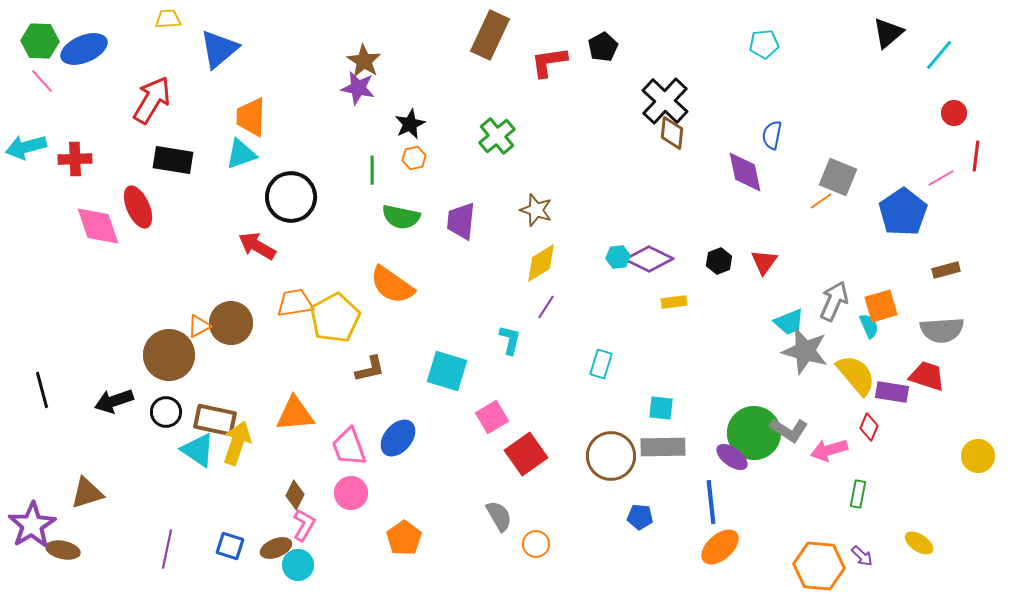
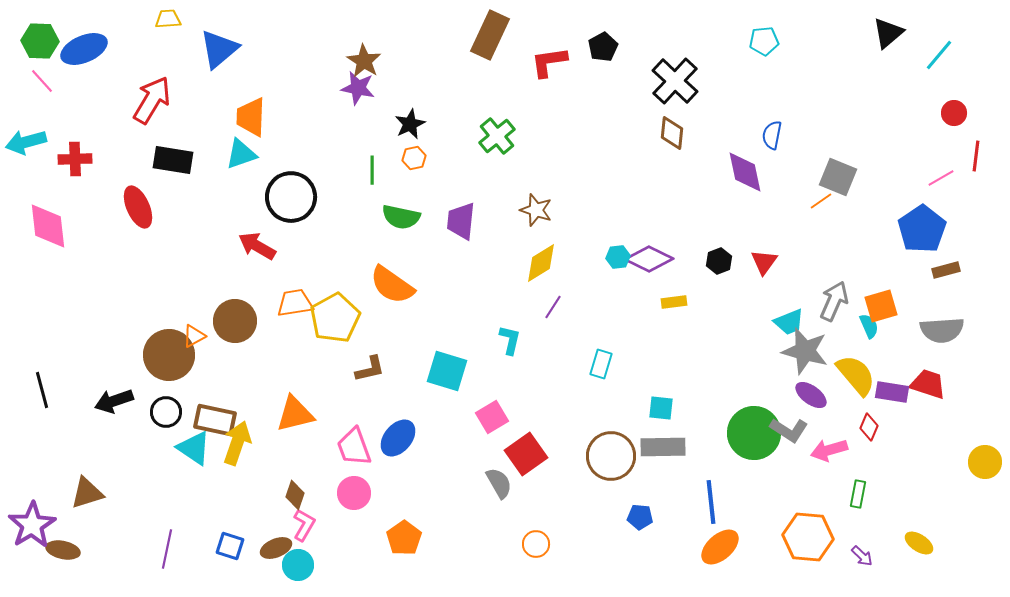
cyan pentagon at (764, 44): moved 3 px up
black cross at (665, 101): moved 10 px right, 20 px up
cyan arrow at (26, 147): moved 5 px up
blue pentagon at (903, 212): moved 19 px right, 17 px down
pink diamond at (98, 226): moved 50 px left; rotated 12 degrees clockwise
purple line at (546, 307): moved 7 px right
brown circle at (231, 323): moved 4 px right, 2 px up
orange triangle at (199, 326): moved 5 px left, 10 px down
red trapezoid at (927, 376): moved 1 px right, 8 px down
orange triangle at (295, 414): rotated 9 degrees counterclockwise
pink trapezoid at (349, 447): moved 5 px right
cyan triangle at (198, 450): moved 4 px left, 2 px up
yellow circle at (978, 456): moved 7 px right, 6 px down
purple ellipse at (732, 457): moved 79 px right, 62 px up
pink circle at (351, 493): moved 3 px right
brown diamond at (295, 495): rotated 8 degrees counterclockwise
gray semicircle at (499, 516): moved 33 px up
orange hexagon at (819, 566): moved 11 px left, 29 px up
